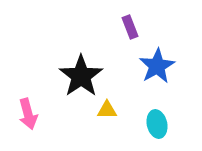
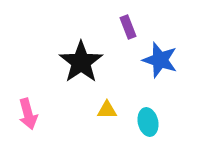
purple rectangle: moved 2 px left
blue star: moved 3 px right, 6 px up; rotated 24 degrees counterclockwise
black star: moved 14 px up
cyan ellipse: moved 9 px left, 2 px up
